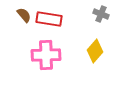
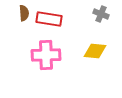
brown semicircle: moved 2 px up; rotated 35 degrees clockwise
yellow diamond: rotated 55 degrees clockwise
